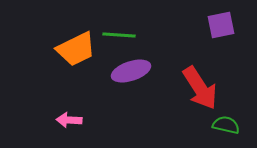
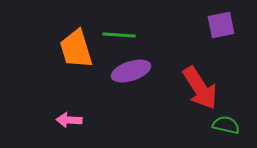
orange trapezoid: rotated 99 degrees clockwise
